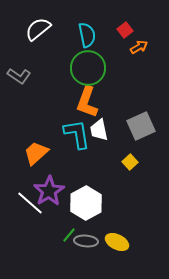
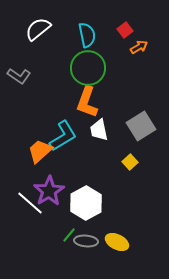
gray square: rotated 8 degrees counterclockwise
cyan L-shape: moved 14 px left, 2 px down; rotated 68 degrees clockwise
orange trapezoid: moved 4 px right, 2 px up
